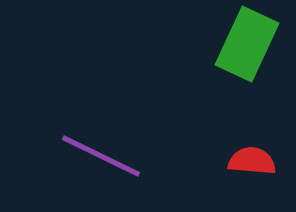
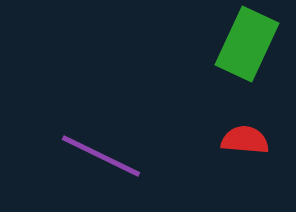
red semicircle: moved 7 px left, 21 px up
